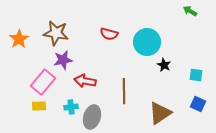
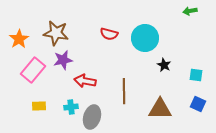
green arrow: rotated 40 degrees counterclockwise
cyan circle: moved 2 px left, 4 px up
pink rectangle: moved 10 px left, 12 px up
brown triangle: moved 4 px up; rotated 35 degrees clockwise
